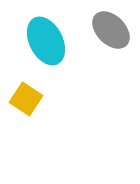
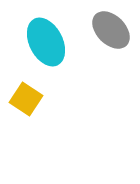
cyan ellipse: moved 1 px down
